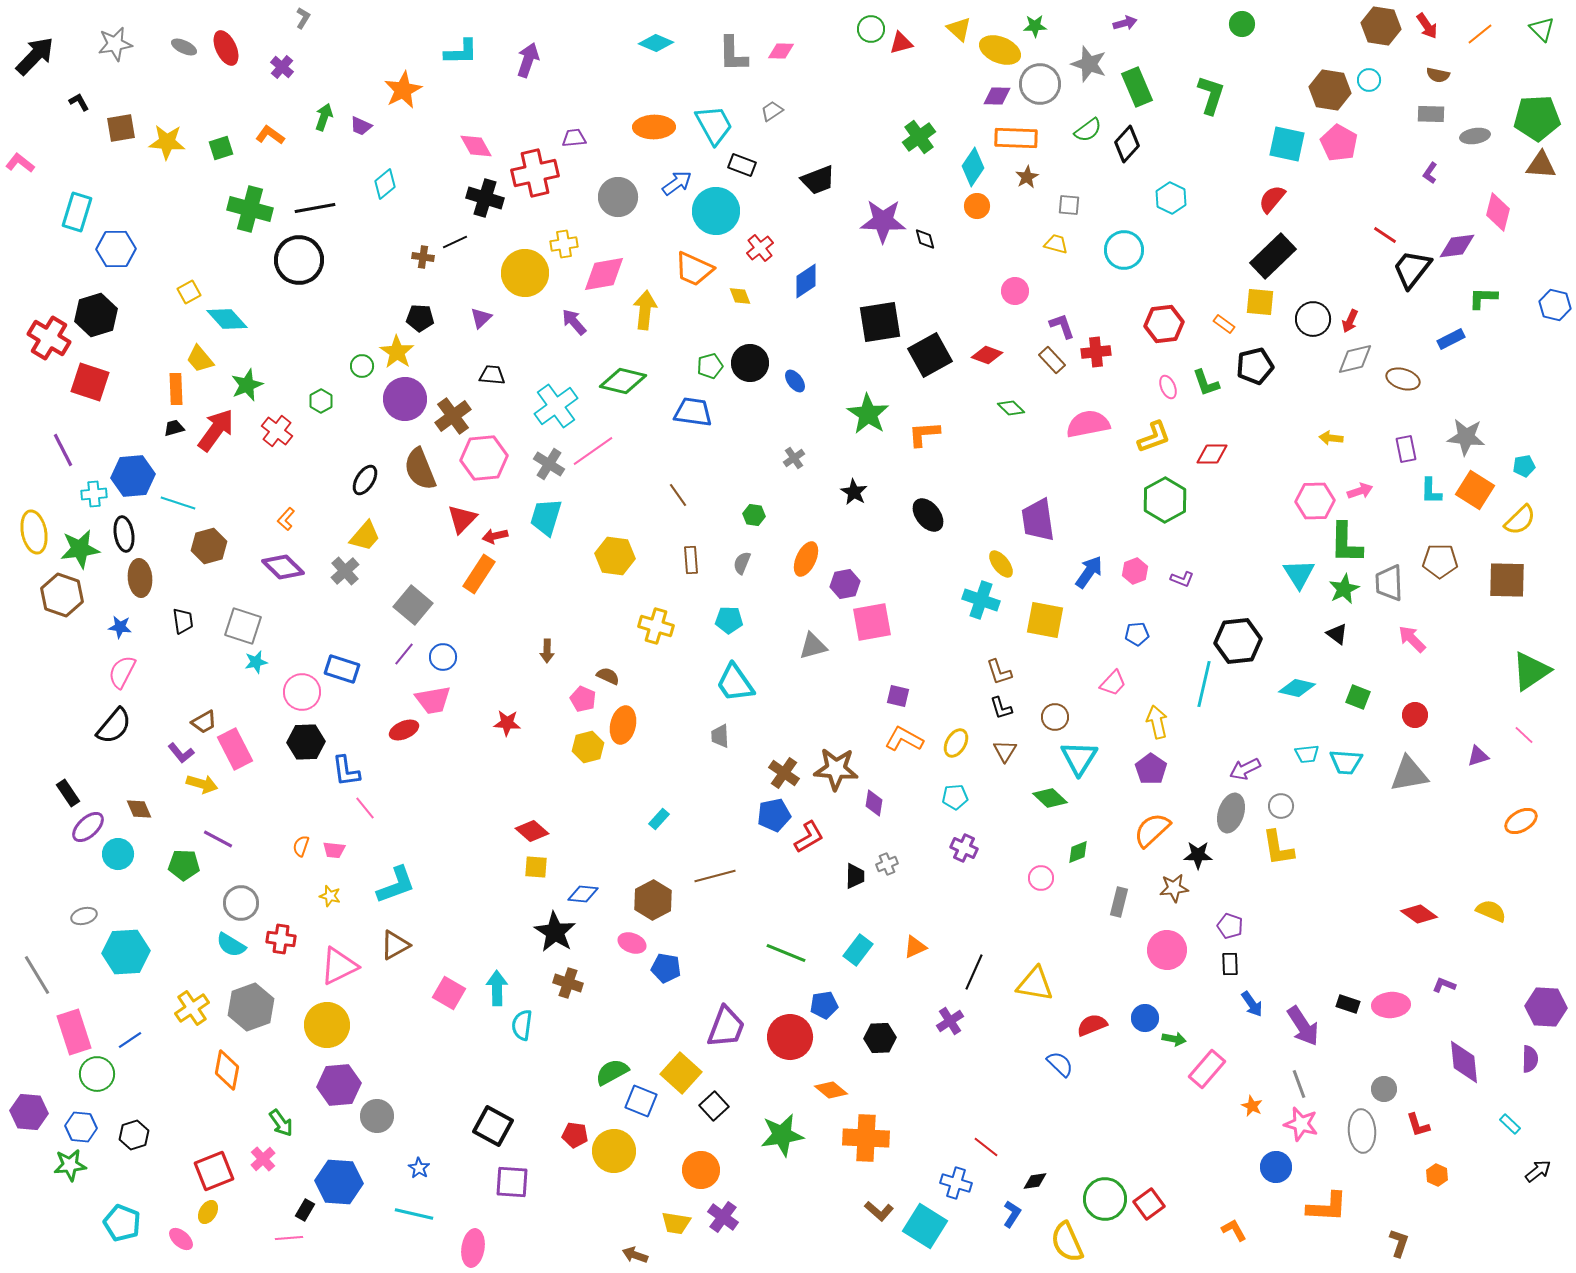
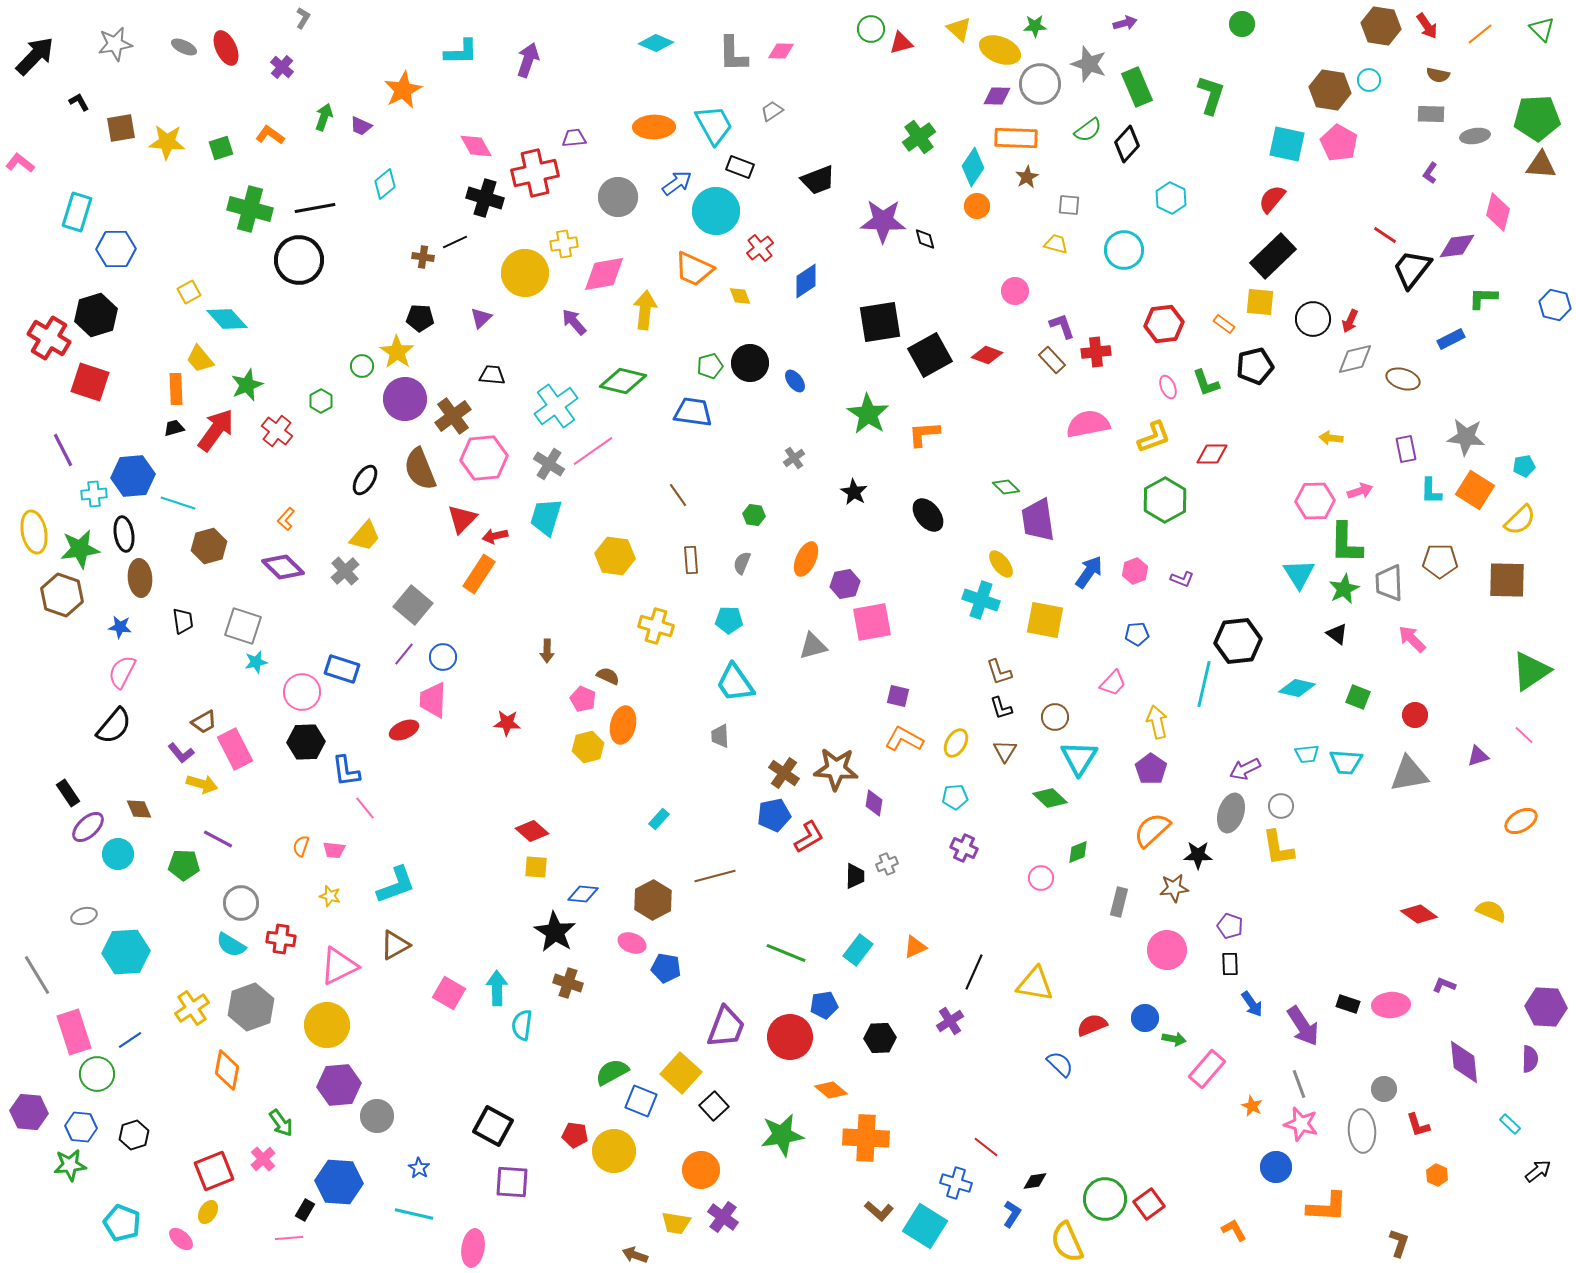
black rectangle at (742, 165): moved 2 px left, 2 px down
green diamond at (1011, 408): moved 5 px left, 79 px down
pink trapezoid at (433, 700): rotated 102 degrees clockwise
